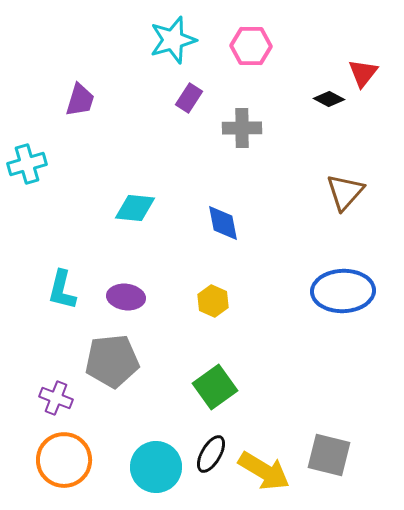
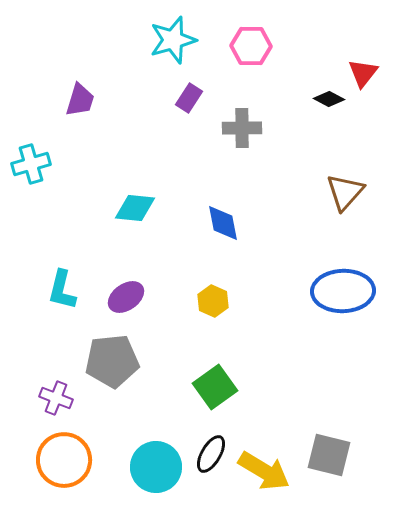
cyan cross: moved 4 px right
purple ellipse: rotated 42 degrees counterclockwise
